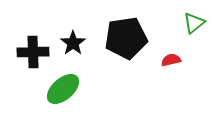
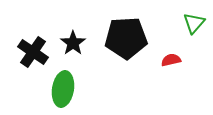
green triangle: rotated 10 degrees counterclockwise
black pentagon: rotated 6 degrees clockwise
black cross: rotated 36 degrees clockwise
green ellipse: rotated 40 degrees counterclockwise
